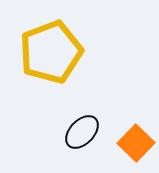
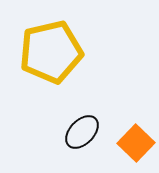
yellow pentagon: rotated 8 degrees clockwise
